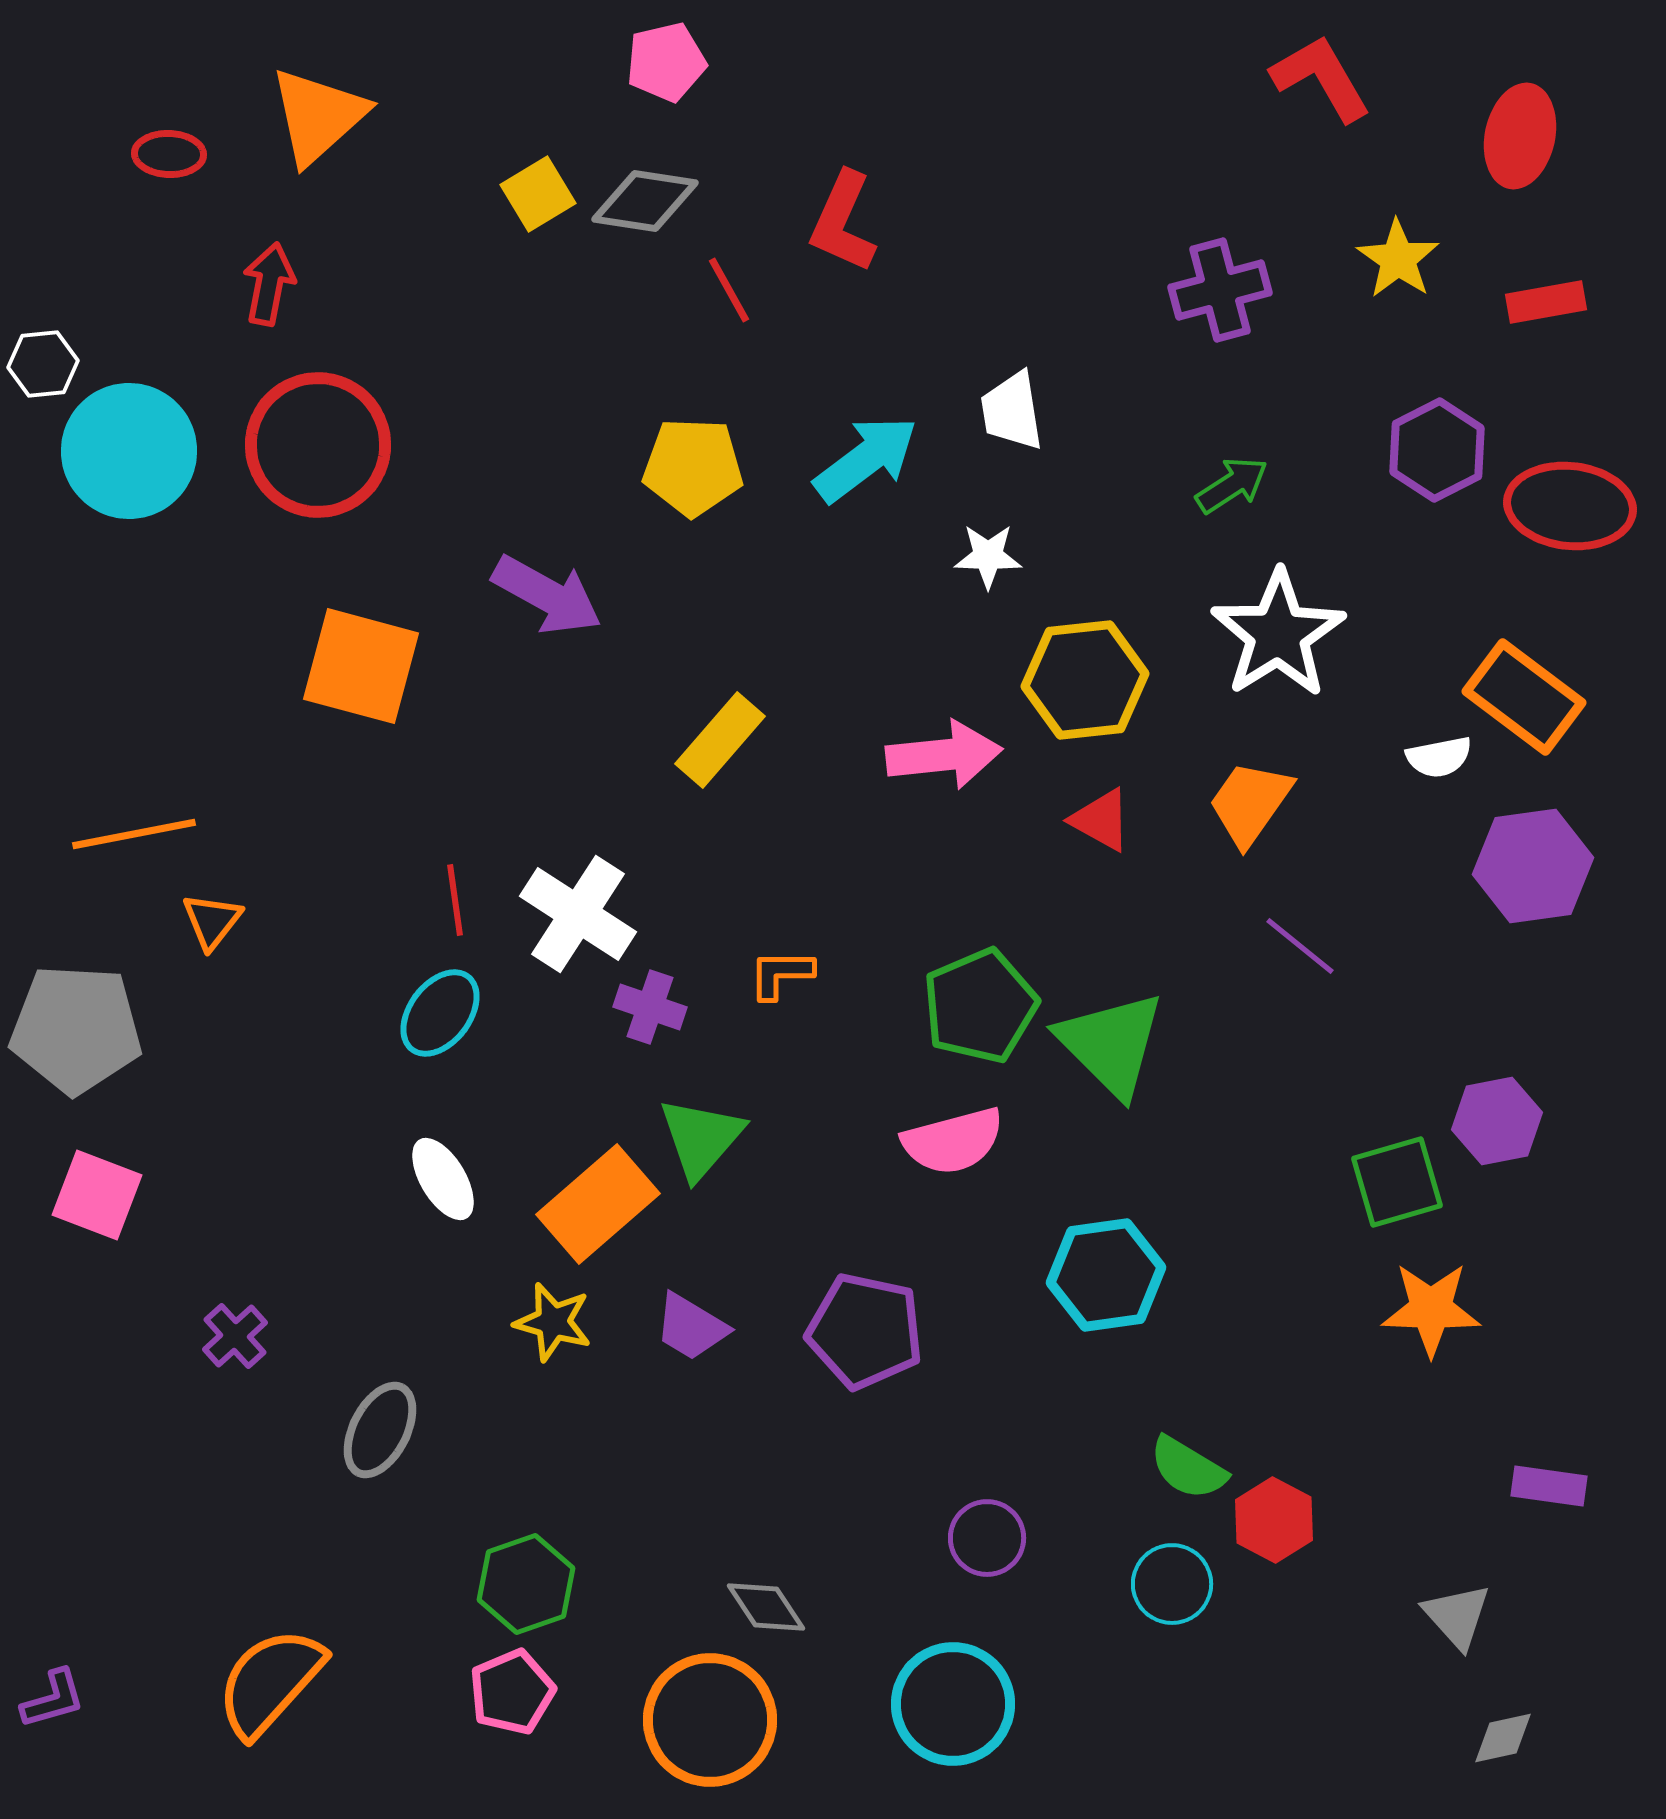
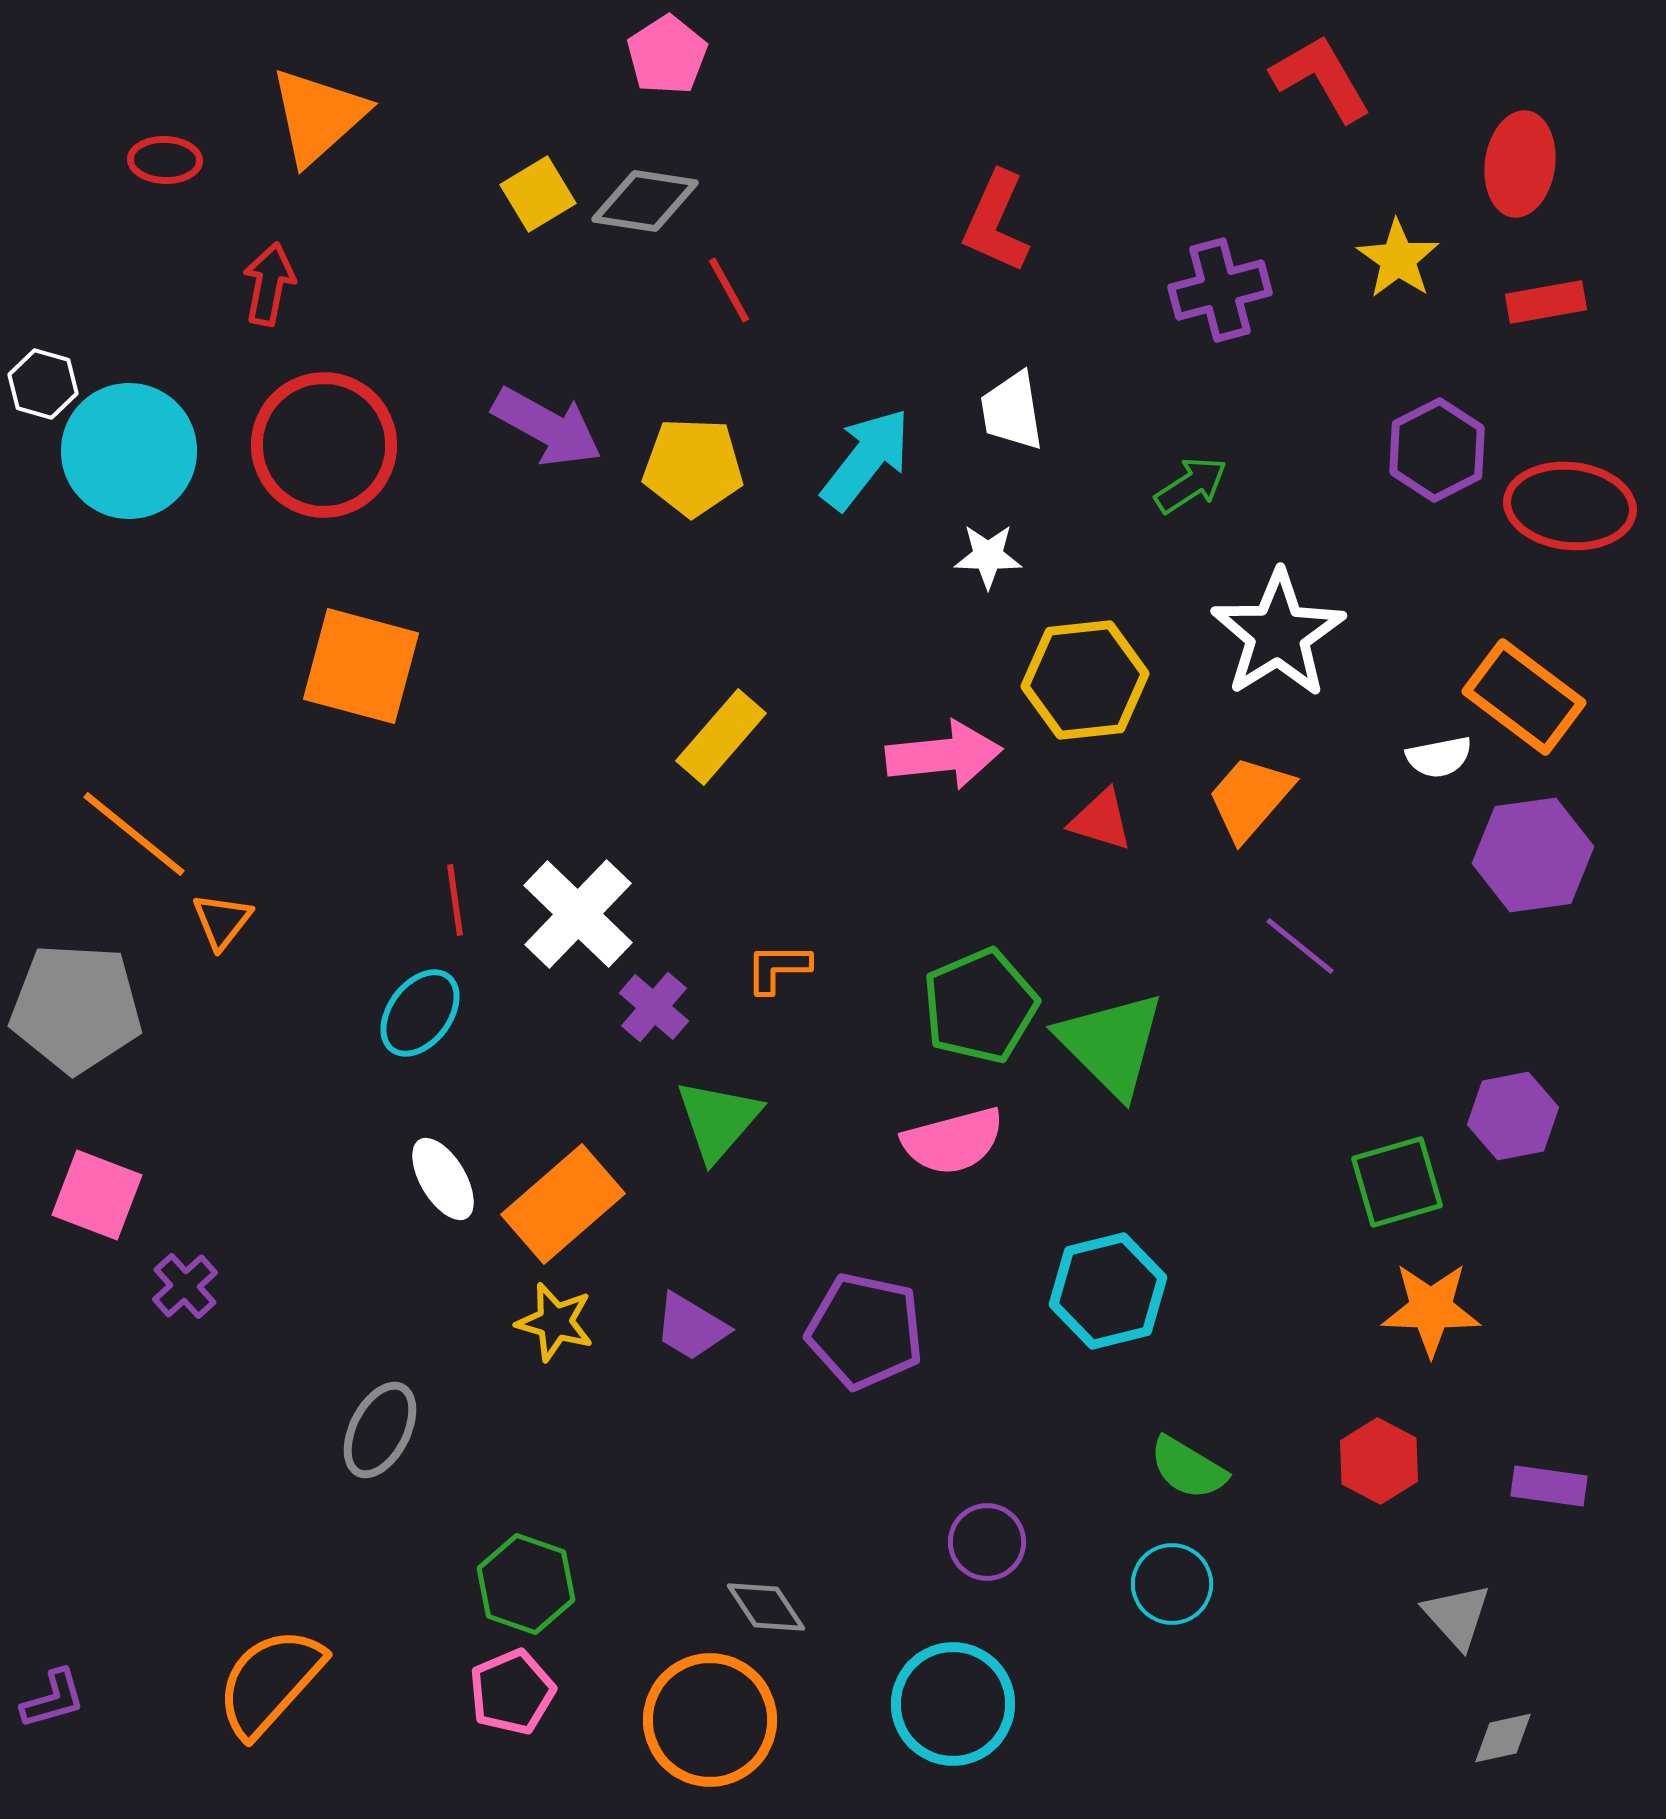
pink pentagon at (666, 62): moved 1 px right, 7 px up; rotated 20 degrees counterclockwise
red ellipse at (1520, 136): moved 28 px down; rotated 4 degrees counterclockwise
red ellipse at (169, 154): moved 4 px left, 6 px down
red L-shape at (843, 222): moved 153 px right
white hexagon at (43, 364): moved 20 px down; rotated 22 degrees clockwise
red circle at (318, 445): moved 6 px right
cyan arrow at (866, 459): rotated 15 degrees counterclockwise
green arrow at (1232, 485): moved 41 px left
purple arrow at (547, 595): moved 168 px up
yellow rectangle at (720, 740): moved 1 px right, 3 px up
orange trapezoid at (1250, 803): moved 5 px up; rotated 6 degrees clockwise
red triangle at (1101, 820): rotated 12 degrees counterclockwise
orange line at (134, 834): rotated 50 degrees clockwise
purple hexagon at (1533, 866): moved 11 px up
white cross at (578, 914): rotated 11 degrees clockwise
orange triangle at (212, 921): moved 10 px right
orange L-shape at (781, 974): moved 3 px left, 6 px up
purple cross at (650, 1007): moved 4 px right; rotated 22 degrees clockwise
cyan ellipse at (440, 1013): moved 20 px left
gray pentagon at (76, 1029): moved 21 px up
purple hexagon at (1497, 1121): moved 16 px right, 5 px up
green triangle at (701, 1138): moved 17 px right, 18 px up
orange rectangle at (598, 1204): moved 35 px left
cyan hexagon at (1106, 1275): moved 2 px right, 16 px down; rotated 6 degrees counterclockwise
yellow star at (553, 1322): moved 2 px right
purple cross at (235, 1336): moved 50 px left, 50 px up
red hexagon at (1274, 1520): moved 105 px right, 59 px up
purple circle at (987, 1538): moved 4 px down
green hexagon at (526, 1584): rotated 22 degrees counterclockwise
